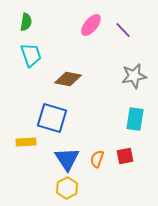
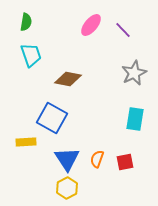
gray star: moved 3 px up; rotated 15 degrees counterclockwise
blue square: rotated 12 degrees clockwise
red square: moved 6 px down
